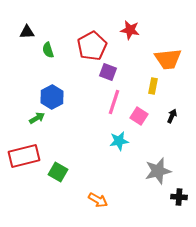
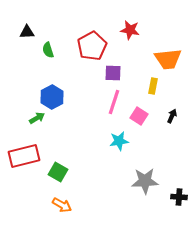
purple square: moved 5 px right, 1 px down; rotated 18 degrees counterclockwise
gray star: moved 13 px left, 10 px down; rotated 12 degrees clockwise
orange arrow: moved 36 px left, 5 px down
